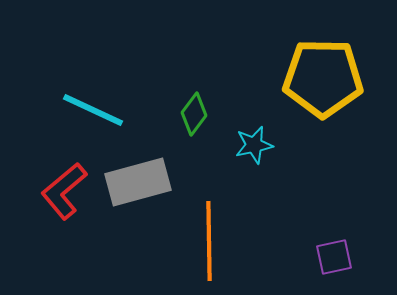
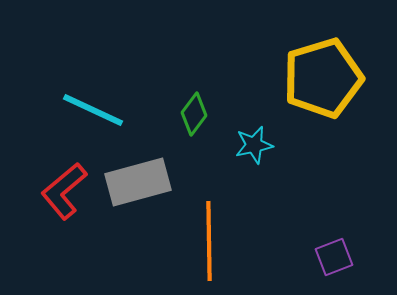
yellow pentagon: rotated 18 degrees counterclockwise
purple square: rotated 9 degrees counterclockwise
